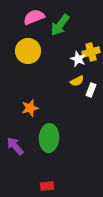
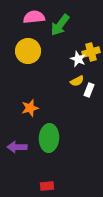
pink semicircle: rotated 15 degrees clockwise
white rectangle: moved 2 px left
purple arrow: moved 2 px right, 1 px down; rotated 48 degrees counterclockwise
